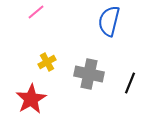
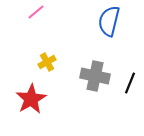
gray cross: moved 6 px right, 2 px down
